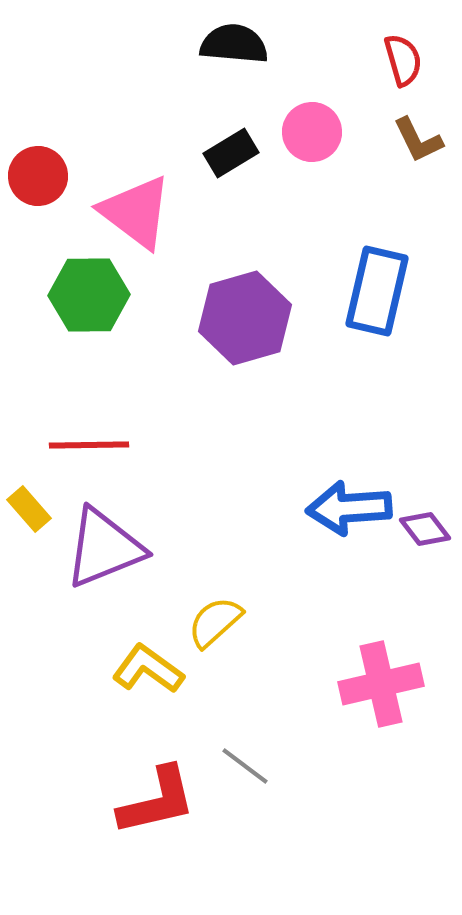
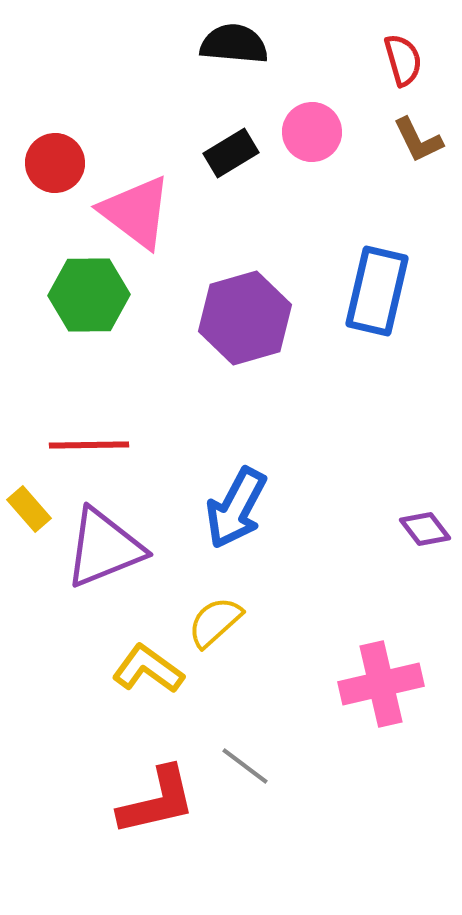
red circle: moved 17 px right, 13 px up
blue arrow: moved 113 px left; rotated 58 degrees counterclockwise
